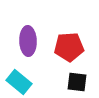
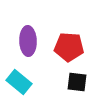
red pentagon: rotated 8 degrees clockwise
